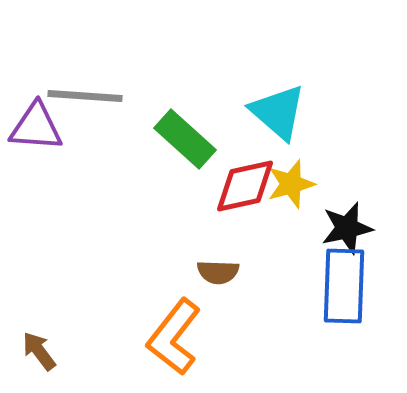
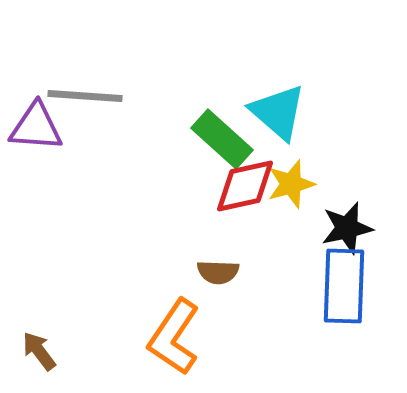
green rectangle: moved 37 px right
orange L-shape: rotated 4 degrees counterclockwise
